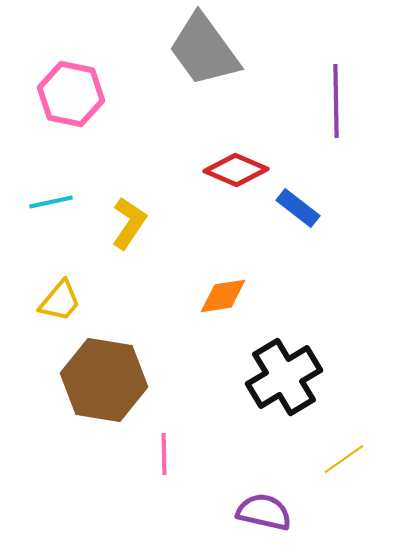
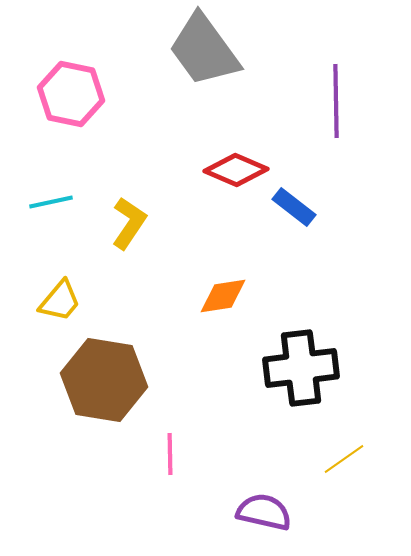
blue rectangle: moved 4 px left, 1 px up
black cross: moved 17 px right, 9 px up; rotated 24 degrees clockwise
pink line: moved 6 px right
